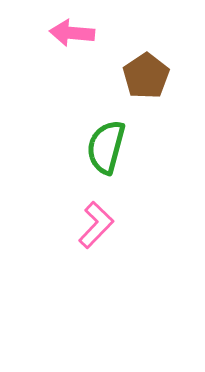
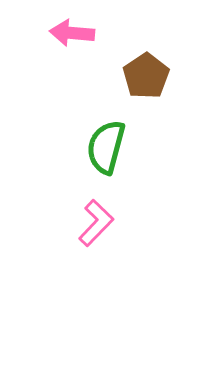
pink L-shape: moved 2 px up
